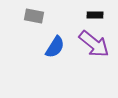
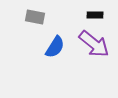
gray rectangle: moved 1 px right, 1 px down
